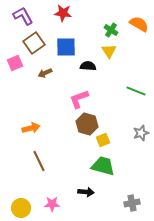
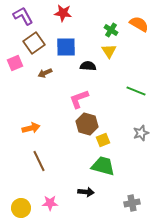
pink star: moved 2 px left, 1 px up
